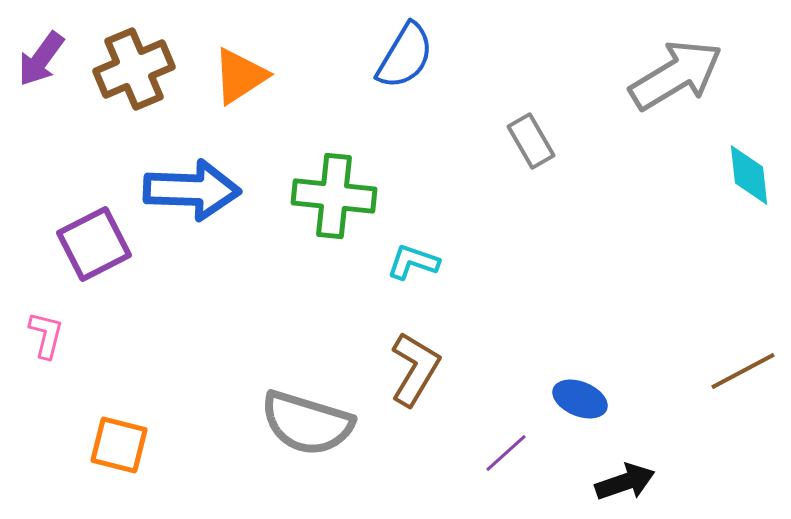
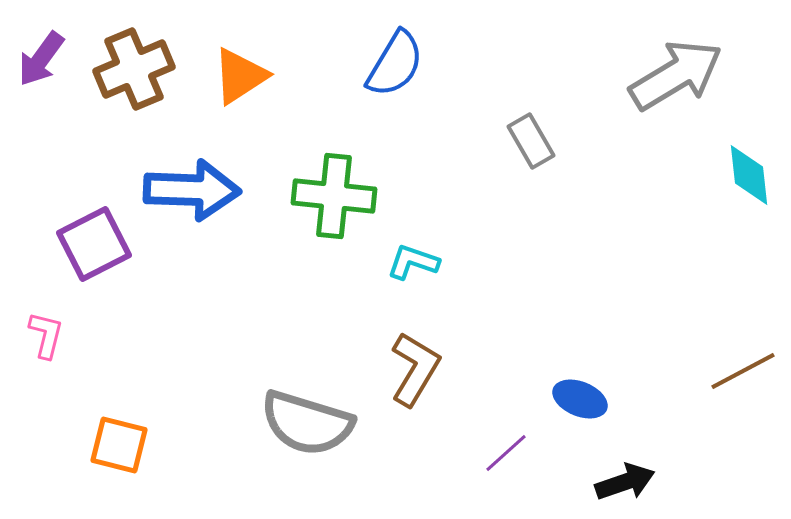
blue semicircle: moved 10 px left, 8 px down
